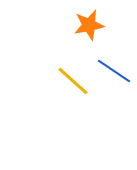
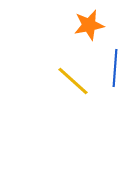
blue line: moved 1 px right, 3 px up; rotated 60 degrees clockwise
